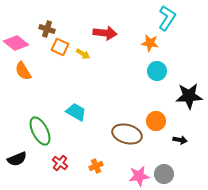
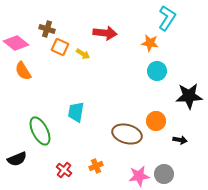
cyan trapezoid: rotated 110 degrees counterclockwise
red cross: moved 4 px right, 7 px down
